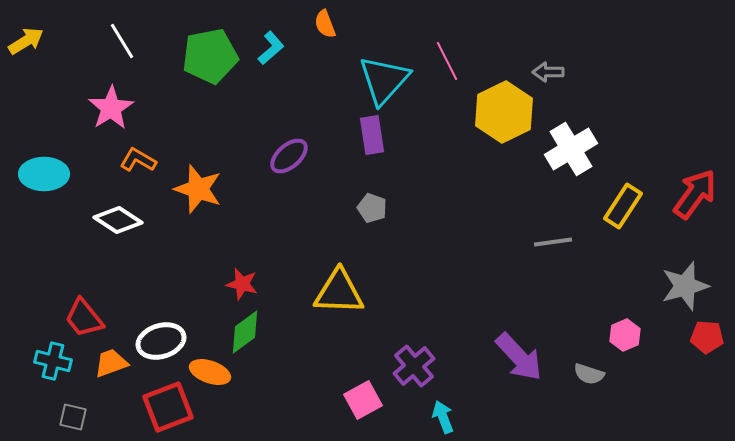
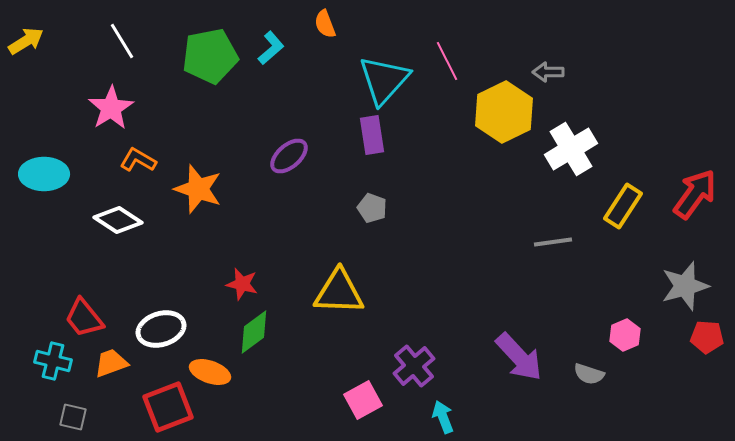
green diamond: moved 9 px right
white ellipse: moved 12 px up
